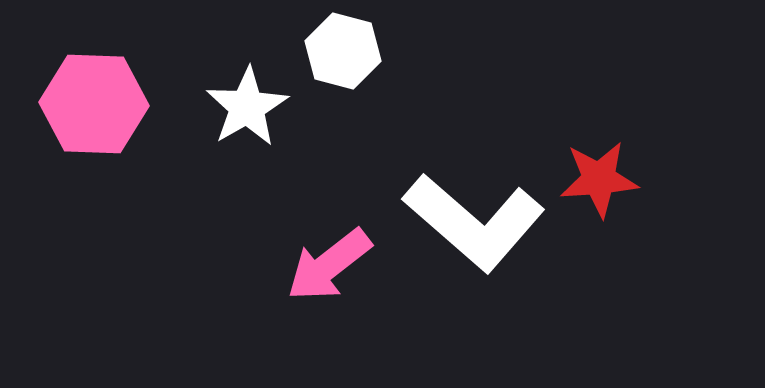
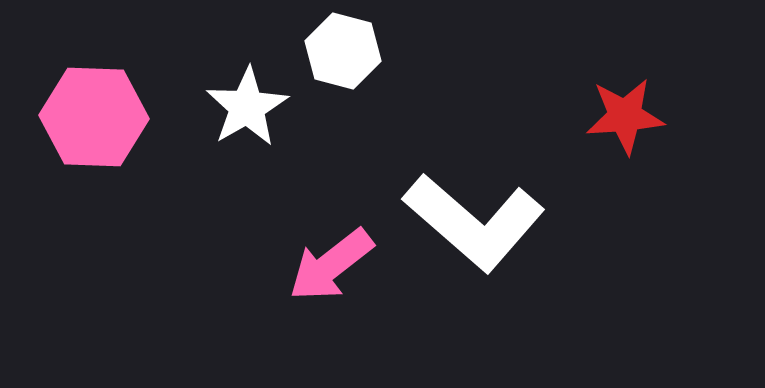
pink hexagon: moved 13 px down
red star: moved 26 px right, 63 px up
pink arrow: moved 2 px right
